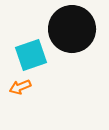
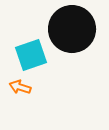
orange arrow: rotated 40 degrees clockwise
